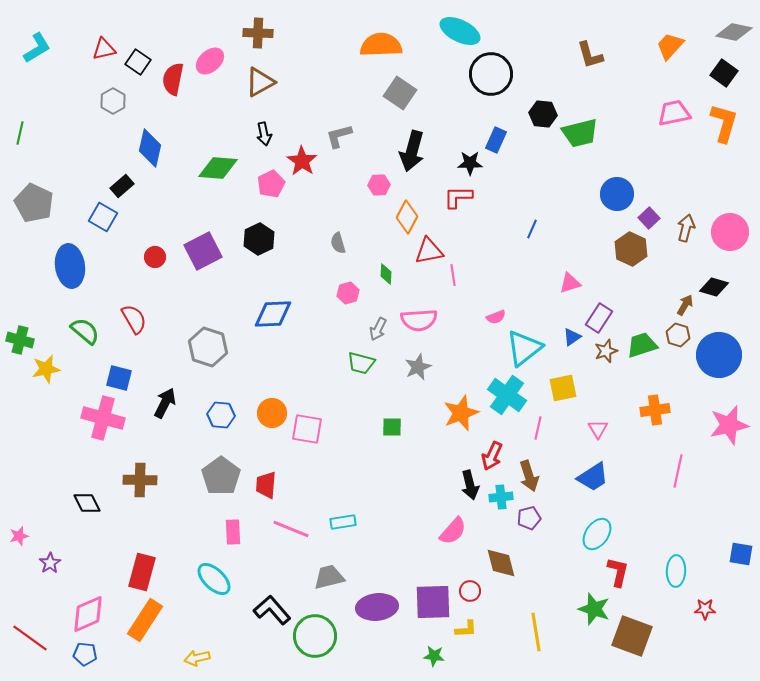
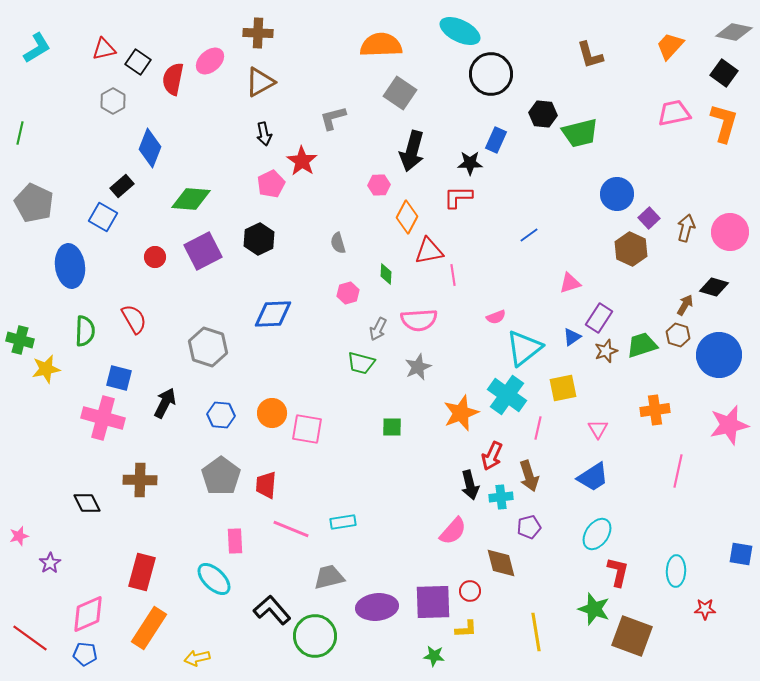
gray L-shape at (339, 136): moved 6 px left, 18 px up
blue diamond at (150, 148): rotated 9 degrees clockwise
green diamond at (218, 168): moved 27 px left, 31 px down
blue line at (532, 229): moved 3 px left, 6 px down; rotated 30 degrees clockwise
green semicircle at (85, 331): rotated 52 degrees clockwise
purple pentagon at (529, 518): moved 9 px down
pink rectangle at (233, 532): moved 2 px right, 9 px down
orange rectangle at (145, 620): moved 4 px right, 8 px down
